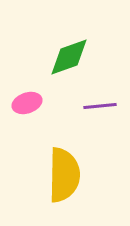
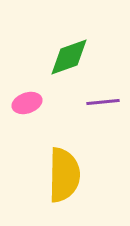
purple line: moved 3 px right, 4 px up
